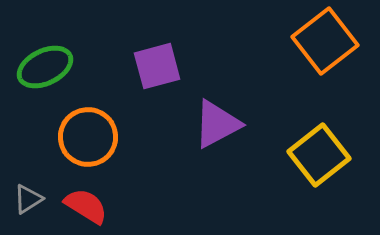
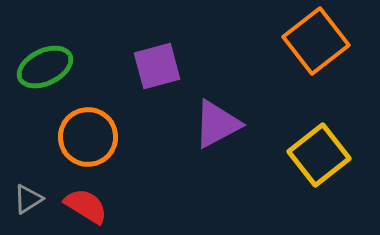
orange square: moved 9 px left
